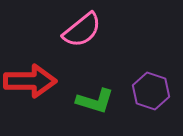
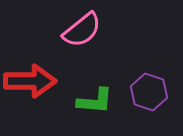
purple hexagon: moved 2 px left, 1 px down
green L-shape: rotated 12 degrees counterclockwise
